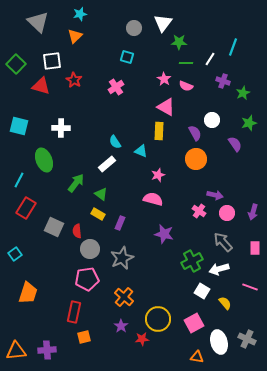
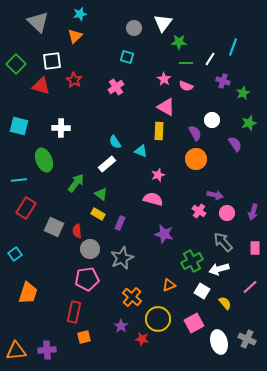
cyan line at (19, 180): rotated 56 degrees clockwise
pink line at (250, 287): rotated 63 degrees counterclockwise
orange cross at (124, 297): moved 8 px right
red star at (142, 339): rotated 16 degrees clockwise
orange triangle at (197, 357): moved 28 px left, 72 px up; rotated 32 degrees counterclockwise
